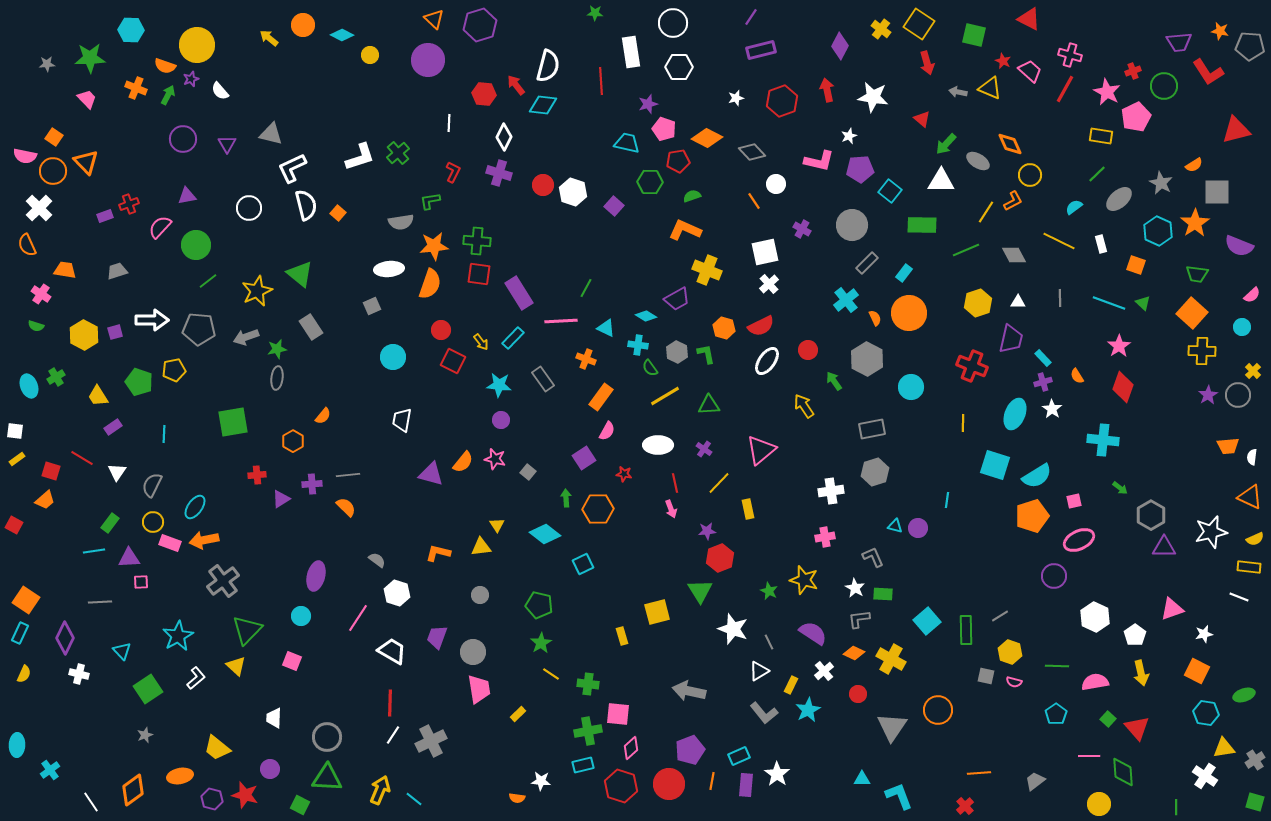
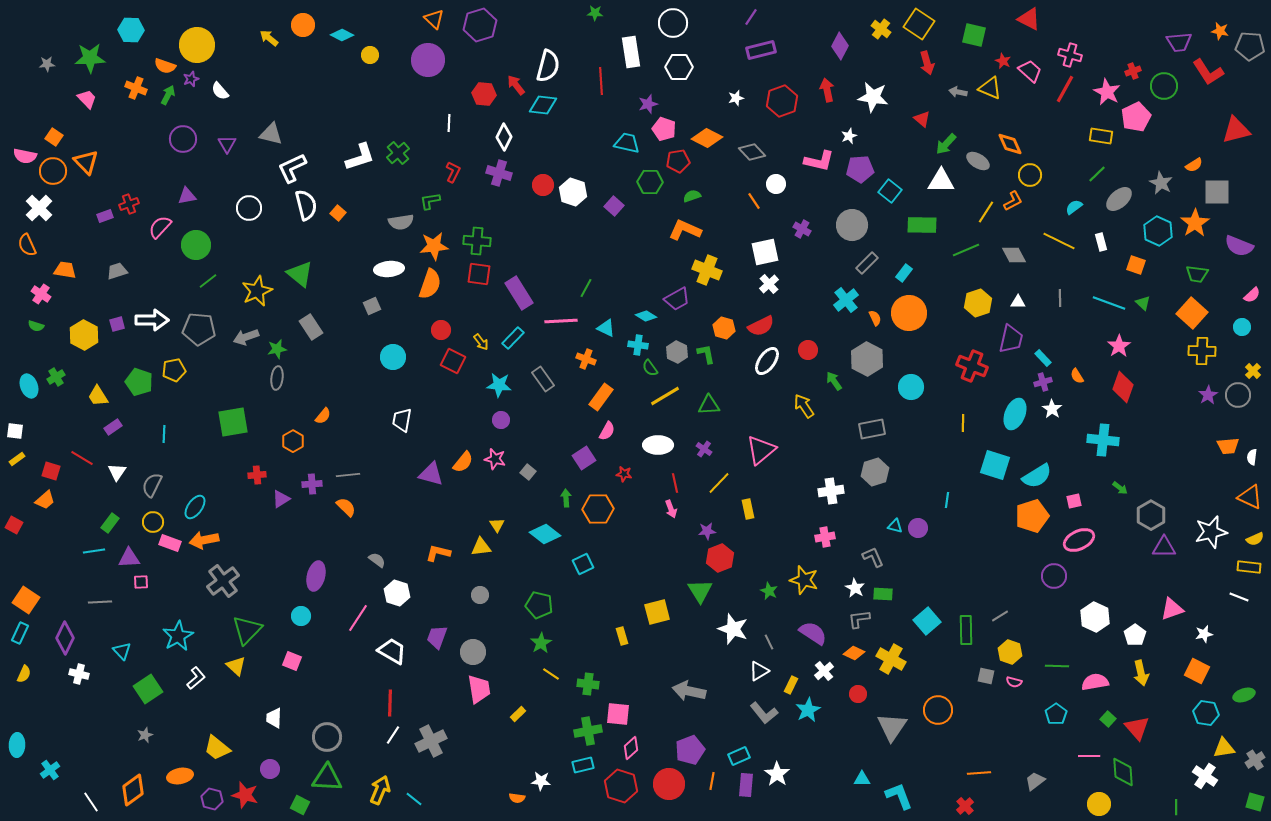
white rectangle at (1101, 244): moved 2 px up
purple square at (115, 332): moved 2 px right, 8 px up
